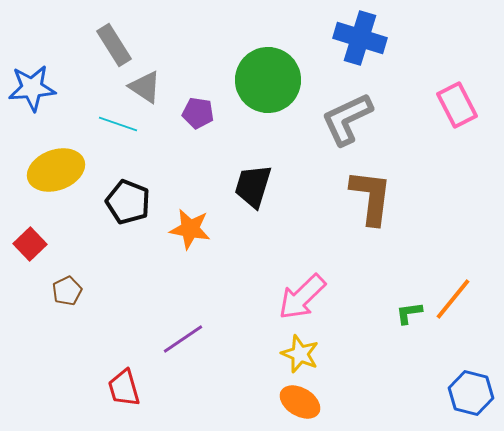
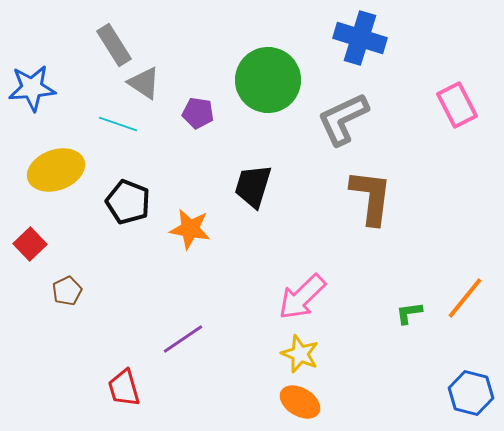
gray triangle: moved 1 px left, 4 px up
gray L-shape: moved 4 px left
orange line: moved 12 px right, 1 px up
